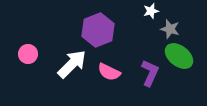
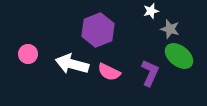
white arrow: rotated 120 degrees counterclockwise
